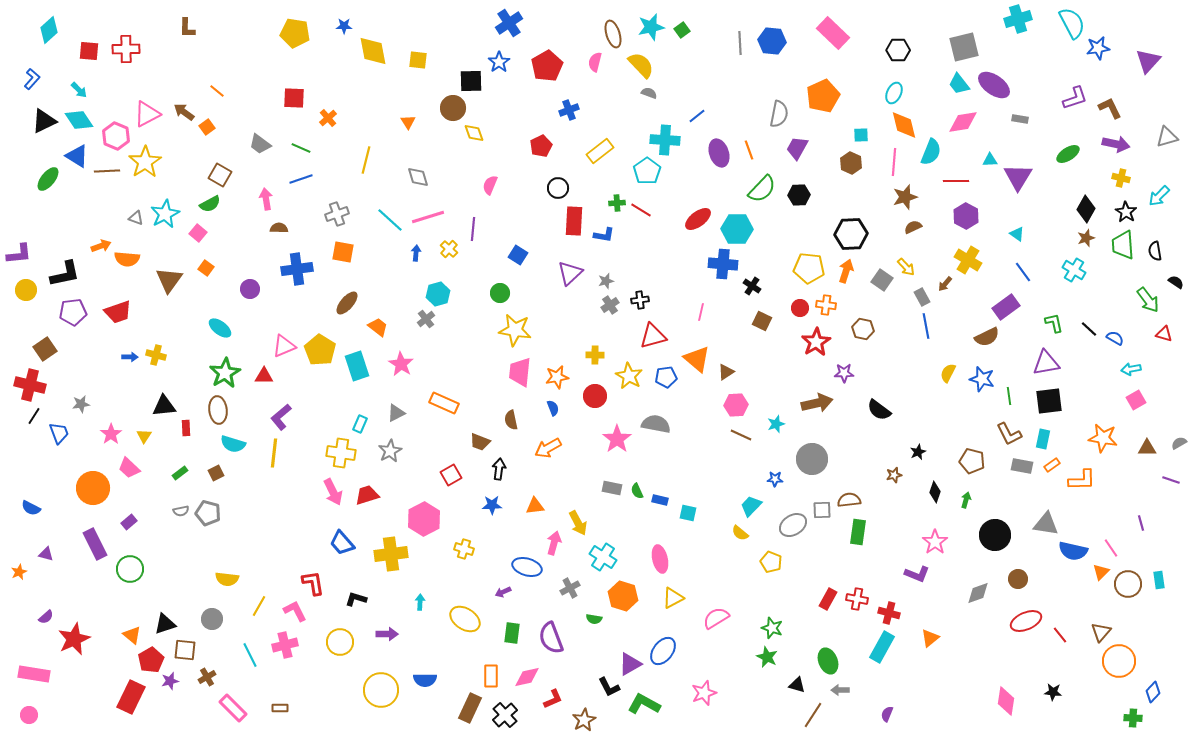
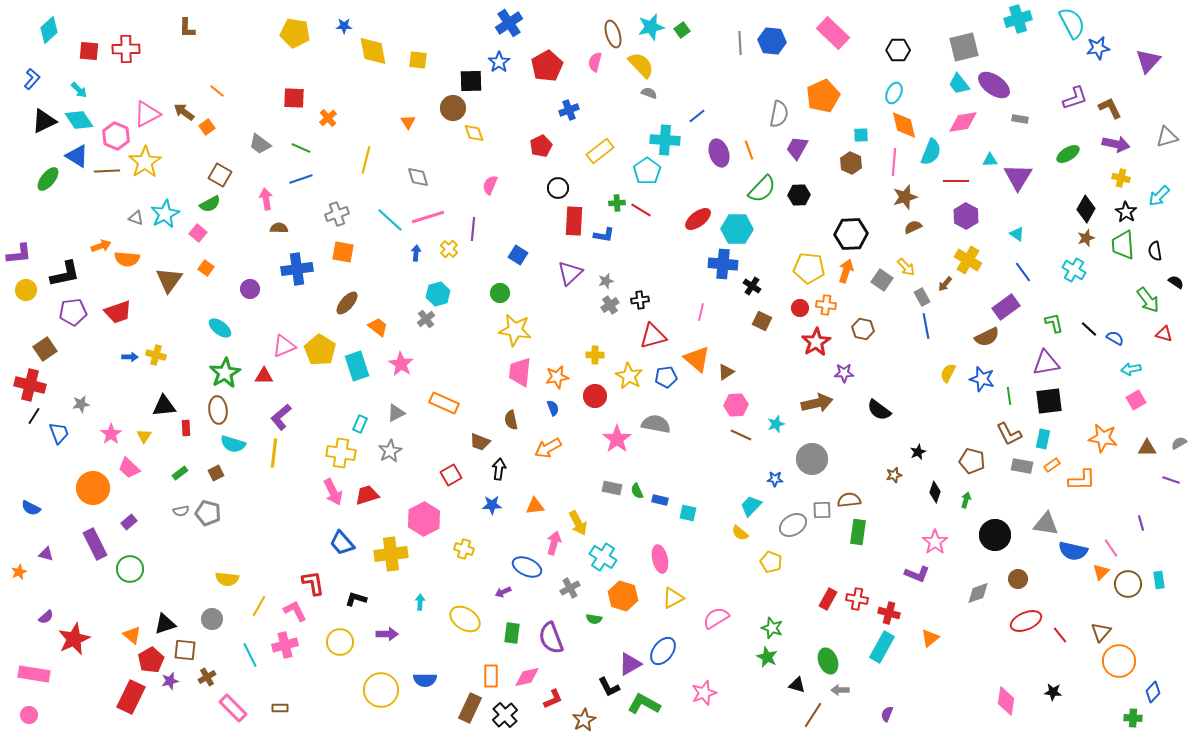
blue ellipse at (527, 567): rotated 8 degrees clockwise
